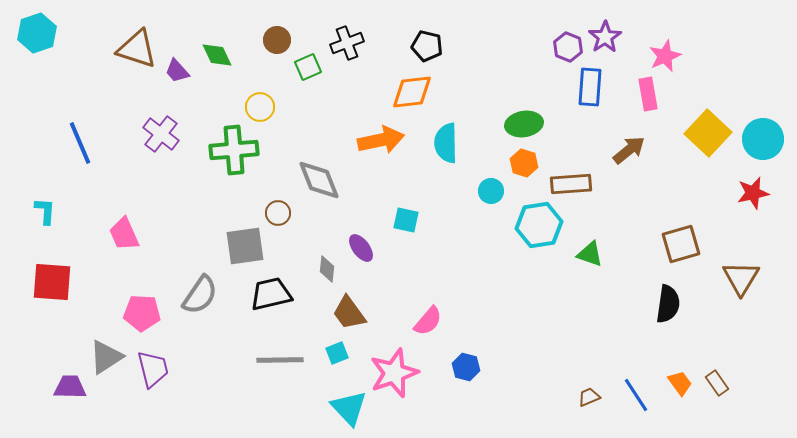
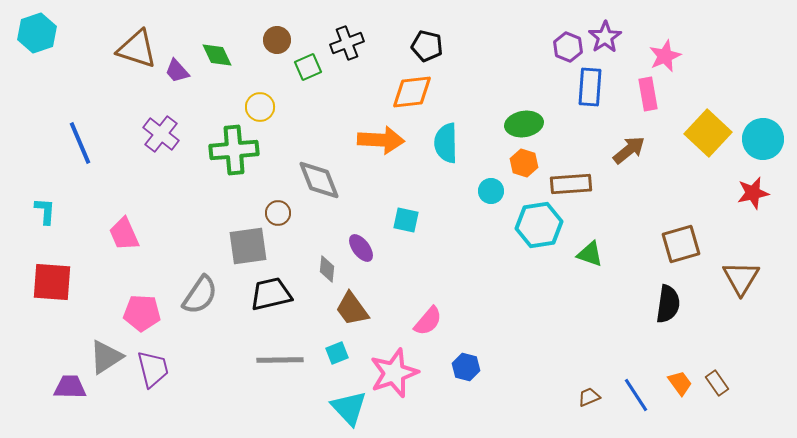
orange arrow at (381, 140): rotated 15 degrees clockwise
gray square at (245, 246): moved 3 px right
brown trapezoid at (349, 313): moved 3 px right, 4 px up
